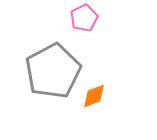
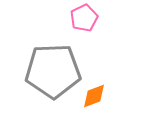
gray pentagon: rotated 26 degrees clockwise
